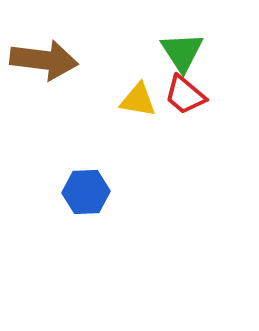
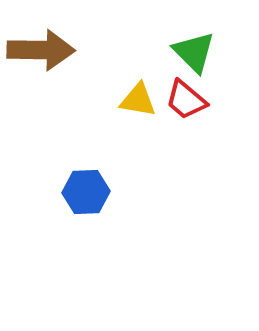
green triangle: moved 12 px right; rotated 12 degrees counterclockwise
brown arrow: moved 3 px left, 10 px up; rotated 6 degrees counterclockwise
red trapezoid: moved 1 px right, 5 px down
